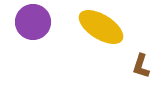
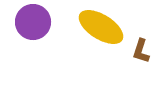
brown L-shape: moved 15 px up
